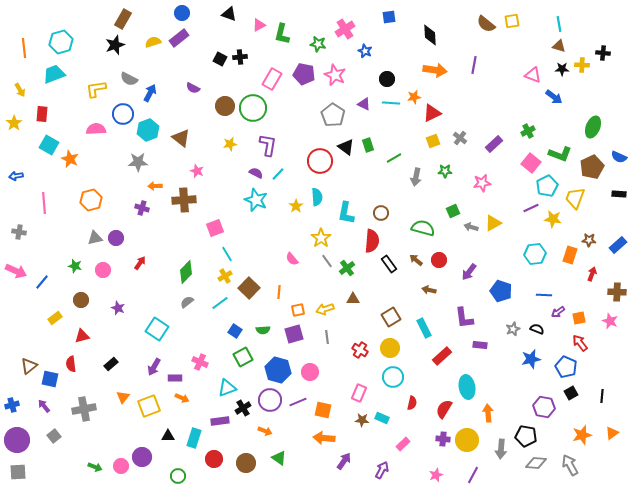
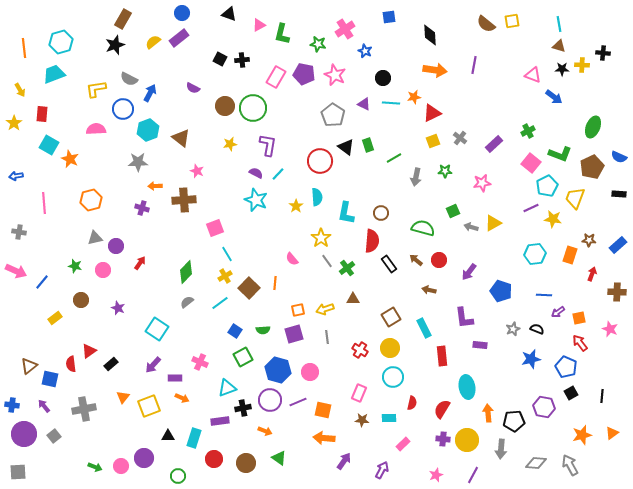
yellow semicircle at (153, 42): rotated 21 degrees counterclockwise
black cross at (240, 57): moved 2 px right, 3 px down
pink rectangle at (272, 79): moved 4 px right, 2 px up
black circle at (387, 79): moved 4 px left, 1 px up
blue circle at (123, 114): moved 5 px up
purple circle at (116, 238): moved 8 px down
orange line at (279, 292): moved 4 px left, 9 px up
pink star at (610, 321): moved 8 px down
red triangle at (82, 336): moved 7 px right, 15 px down; rotated 21 degrees counterclockwise
red rectangle at (442, 356): rotated 54 degrees counterclockwise
purple arrow at (154, 367): moved 1 px left, 2 px up; rotated 12 degrees clockwise
blue cross at (12, 405): rotated 24 degrees clockwise
black cross at (243, 408): rotated 21 degrees clockwise
red semicircle at (444, 409): moved 2 px left
cyan rectangle at (382, 418): moved 7 px right; rotated 24 degrees counterclockwise
black pentagon at (526, 436): moved 12 px left, 15 px up; rotated 15 degrees counterclockwise
purple circle at (17, 440): moved 7 px right, 6 px up
purple circle at (142, 457): moved 2 px right, 1 px down
